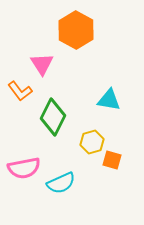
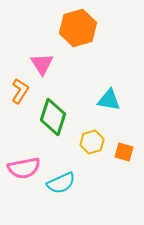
orange hexagon: moved 2 px right, 2 px up; rotated 15 degrees clockwise
orange L-shape: rotated 110 degrees counterclockwise
green diamond: rotated 9 degrees counterclockwise
orange square: moved 12 px right, 8 px up
